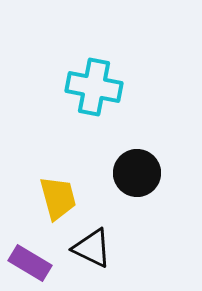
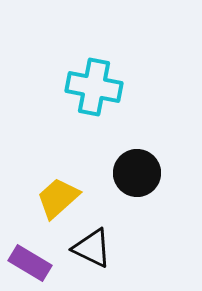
yellow trapezoid: rotated 117 degrees counterclockwise
